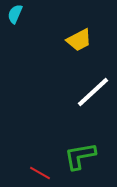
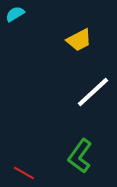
cyan semicircle: rotated 36 degrees clockwise
green L-shape: rotated 44 degrees counterclockwise
red line: moved 16 px left
